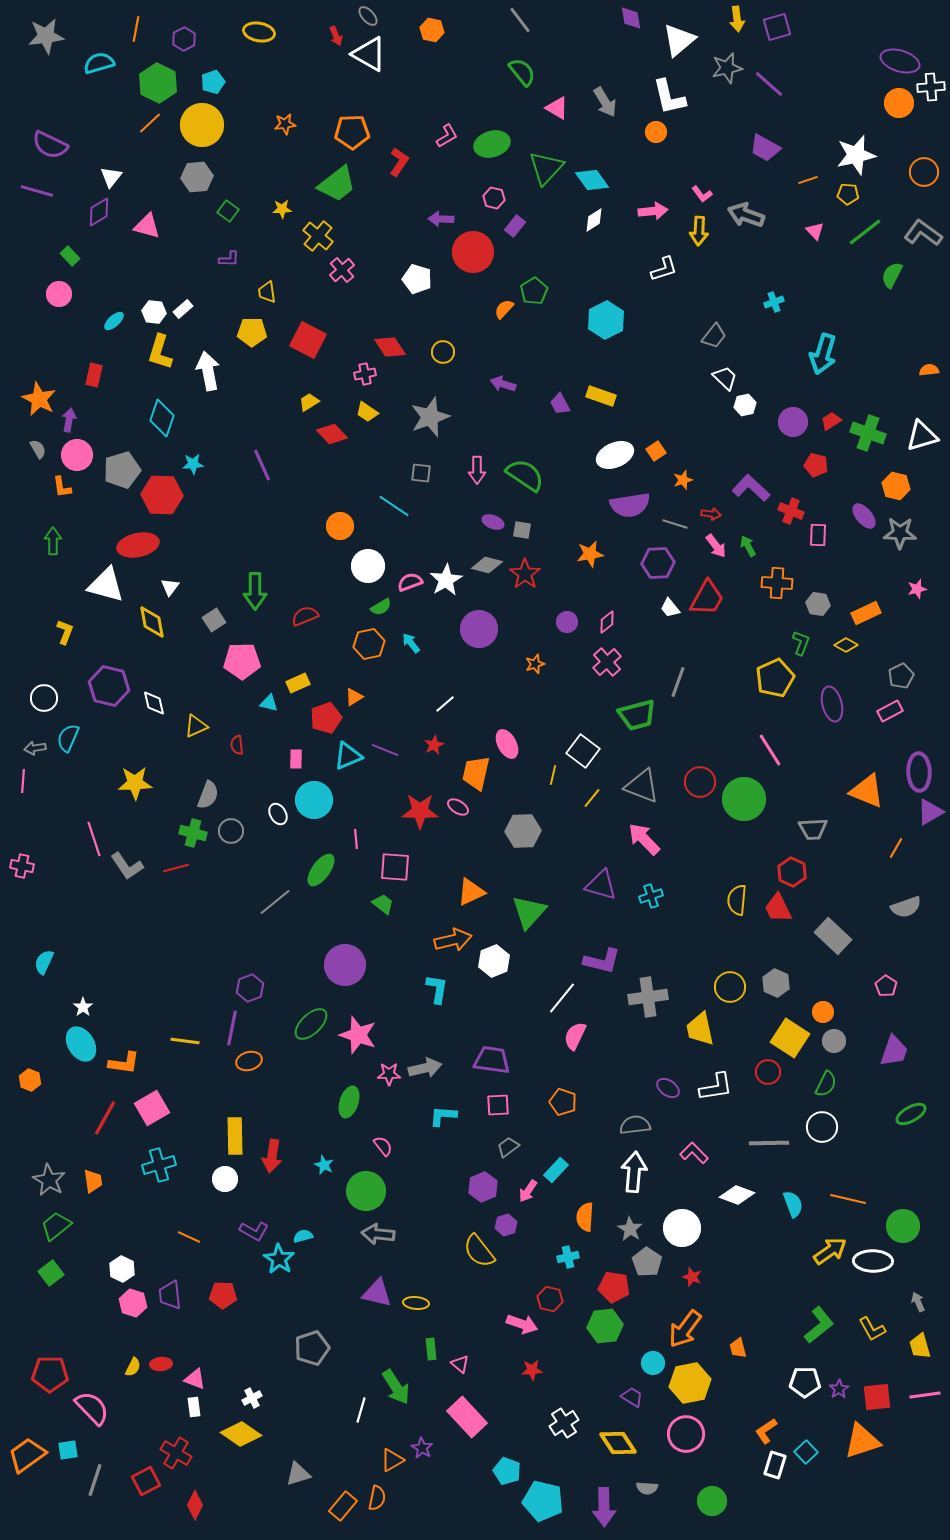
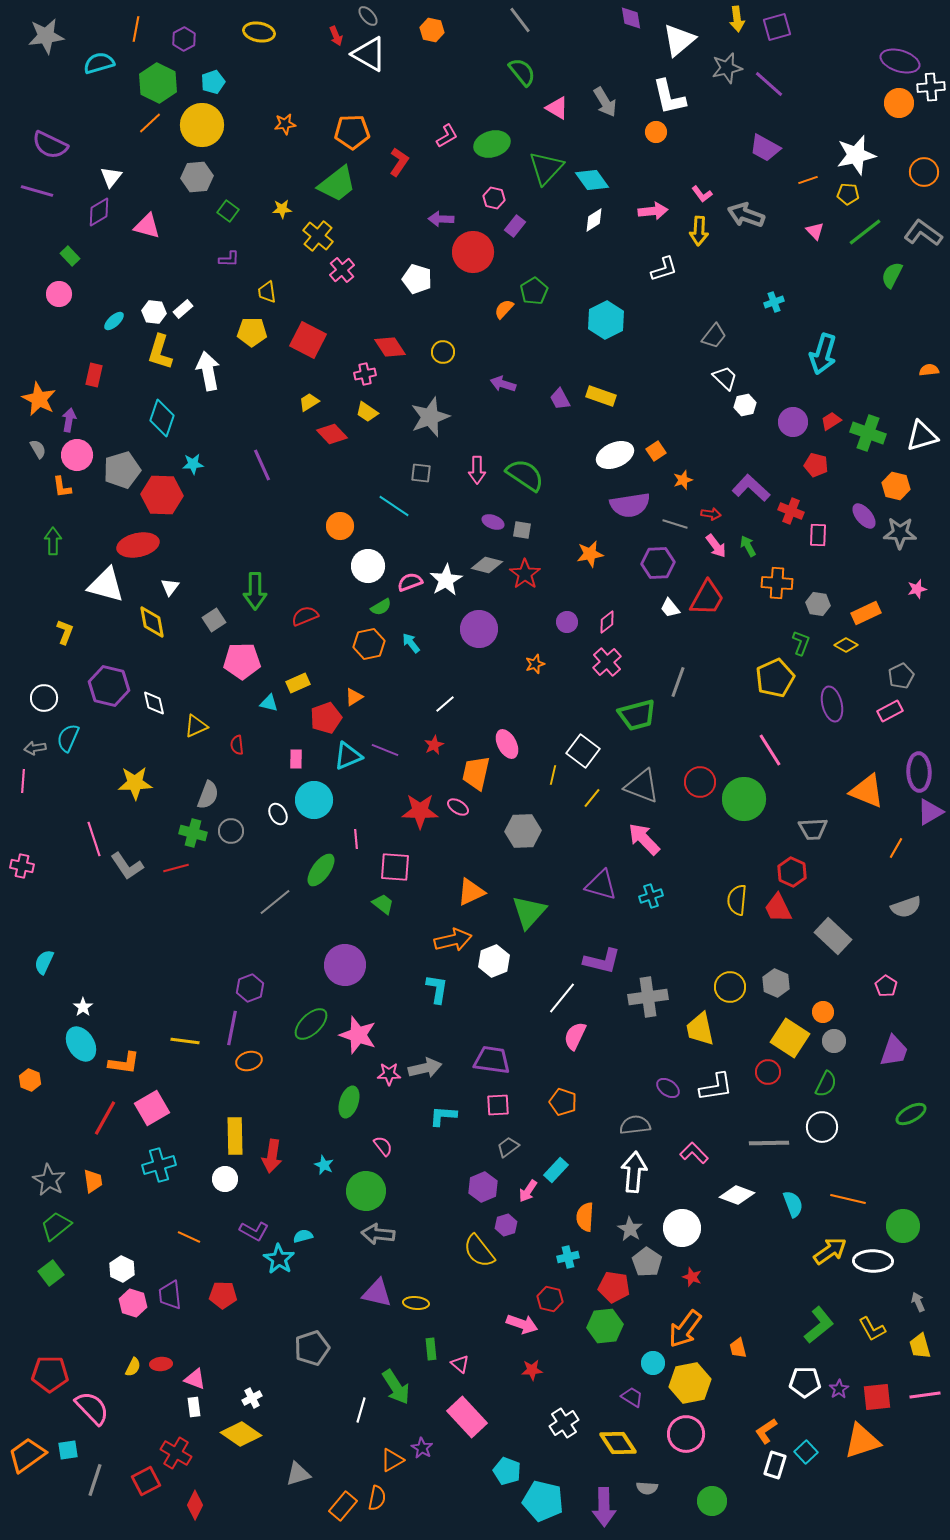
purple trapezoid at (560, 404): moved 5 px up
